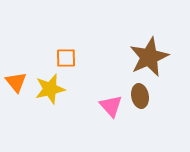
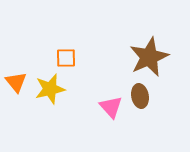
pink triangle: moved 1 px down
